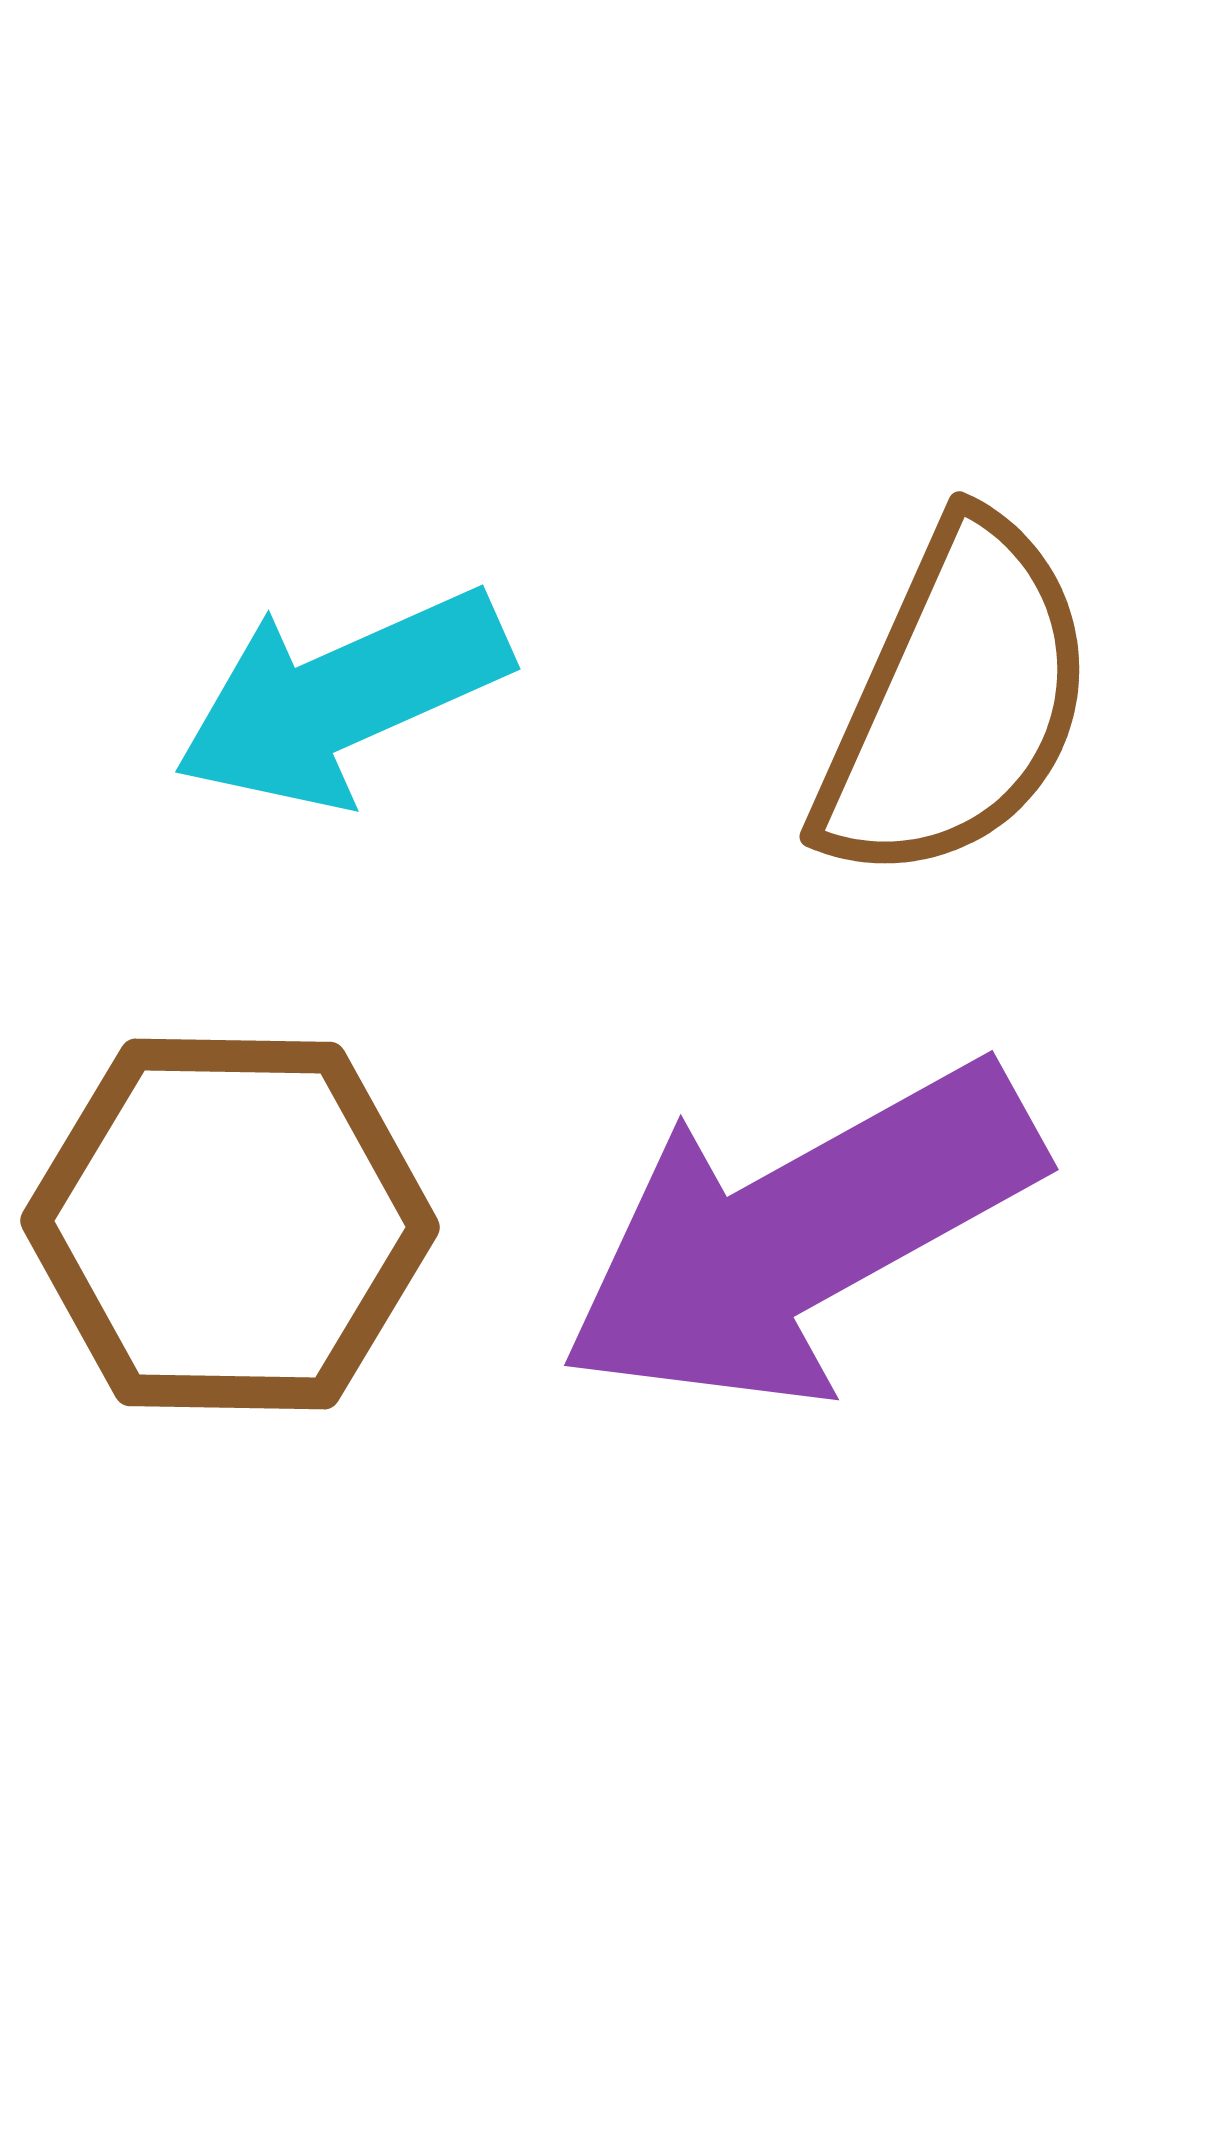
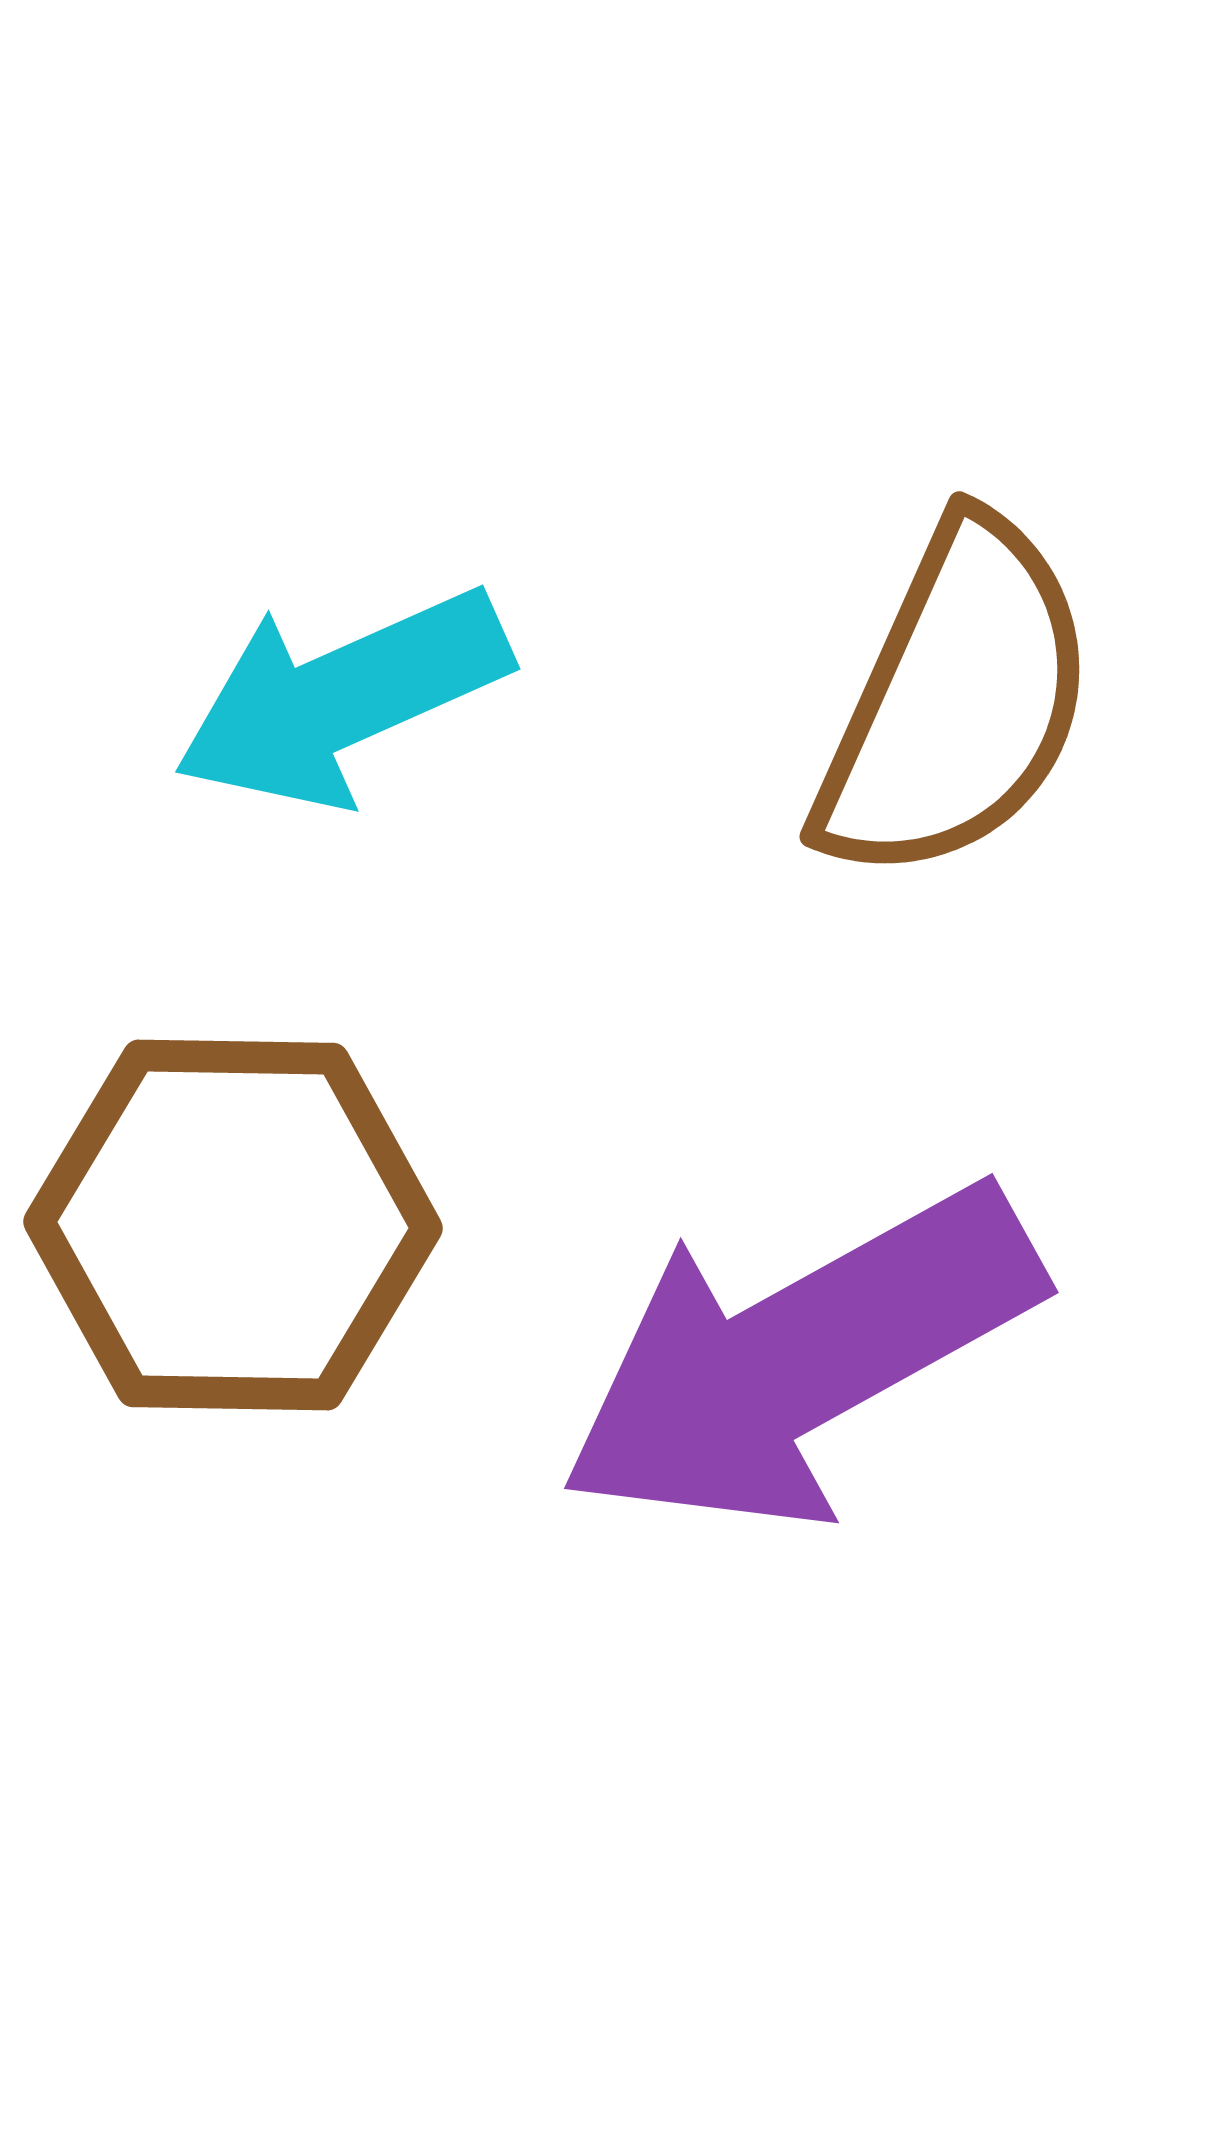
brown hexagon: moved 3 px right, 1 px down
purple arrow: moved 123 px down
